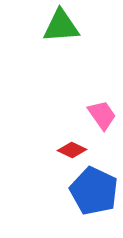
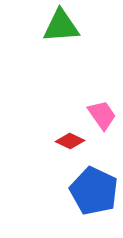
red diamond: moved 2 px left, 9 px up
